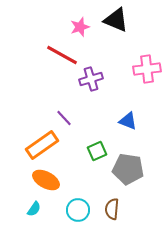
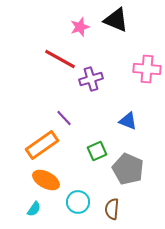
red line: moved 2 px left, 4 px down
pink cross: rotated 12 degrees clockwise
gray pentagon: rotated 16 degrees clockwise
cyan circle: moved 8 px up
